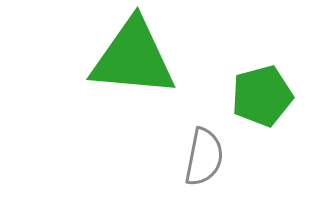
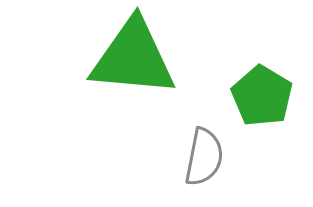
green pentagon: rotated 26 degrees counterclockwise
